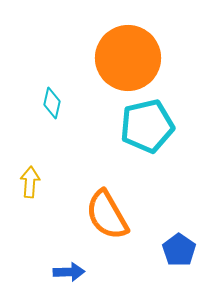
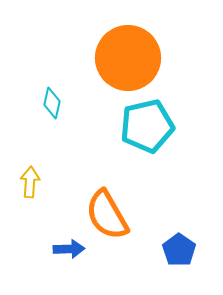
blue arrow: moved 23 px up
